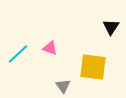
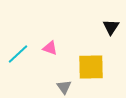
yellow square: moved 2 px left; rotated 8 degrees counterclockwise
gray triangle: moved 1 px right, 1 px down
